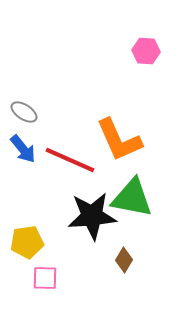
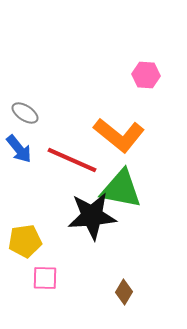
pink hexagon: moved 24 px down
gray ellipse: moved 1 px right, 1 px down
orange L-shape: moved 5 px up; rotated 27 degrees counterclockwise
blue arrow: moved 4 px left
red line: moved 2 px right
green triangle: moved 11 px left, 9 px up
yellow pentagon: moved 2 px left, 1 px up
brown diamond: moved 32 px down
